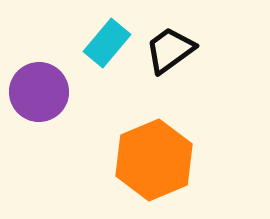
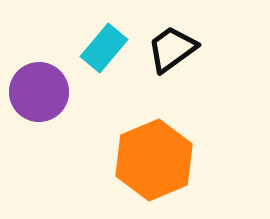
cyan rectangle: moved 3 px left, 5 px down
black trapezoid: moved 2 px right, 1 px up
